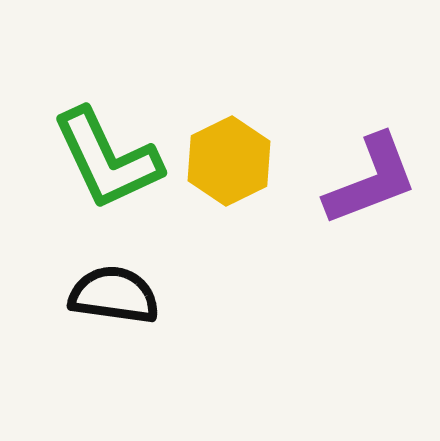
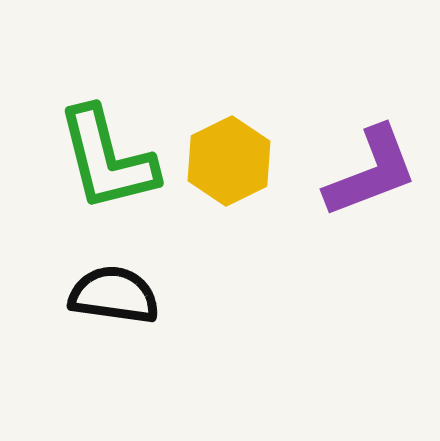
green L-shape: rotated 11 degrees clockwise
purple L-shape: moved 8 px up
